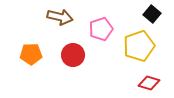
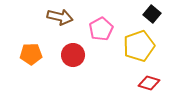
pink pentagon: rotated 10 degrees counterclockwise
